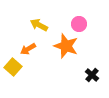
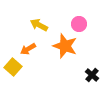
orange star: moved 1 px left
